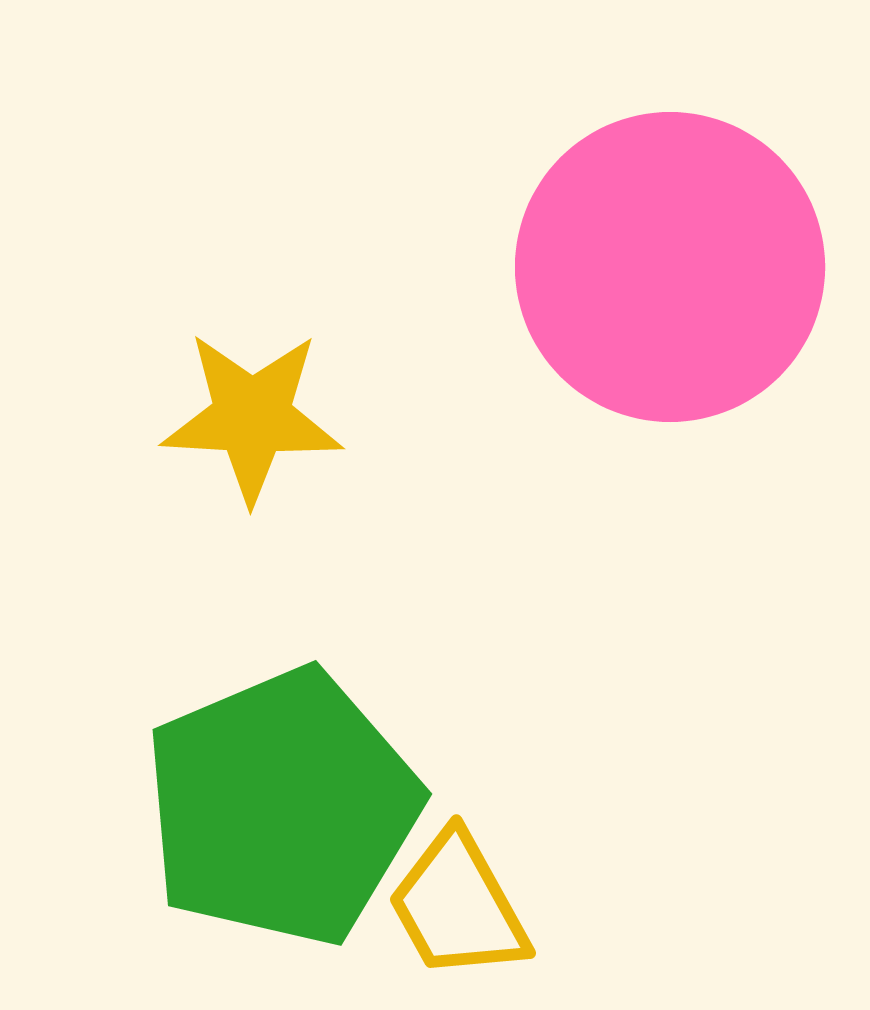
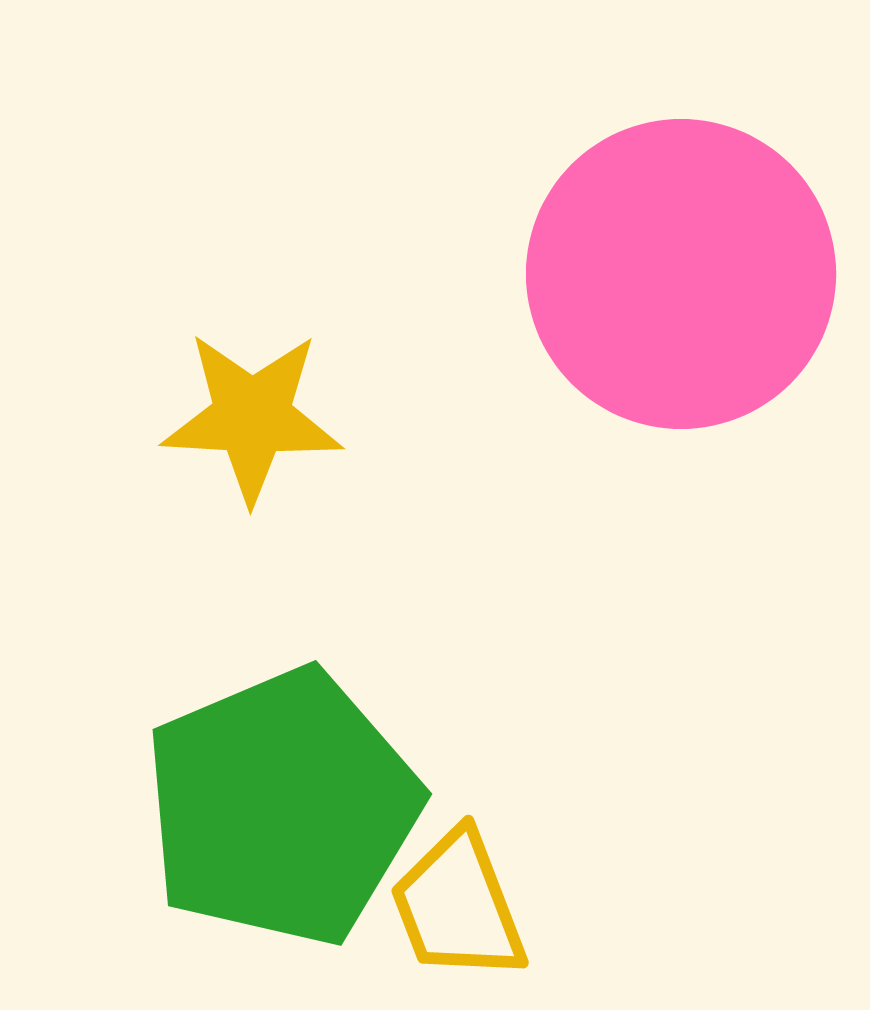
pink circle: moved 11 px right, 7 px down
yellow trapezoid: rotated 8 degrees clockwise
